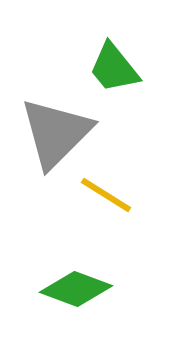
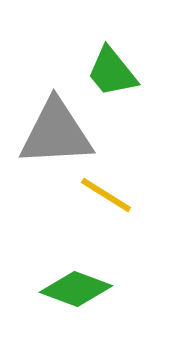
green trapezoid: moved 2 px left, 4 px down
gray triangle: rotated 42 degrees clockwise
